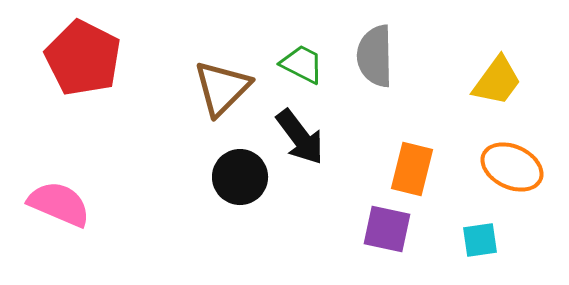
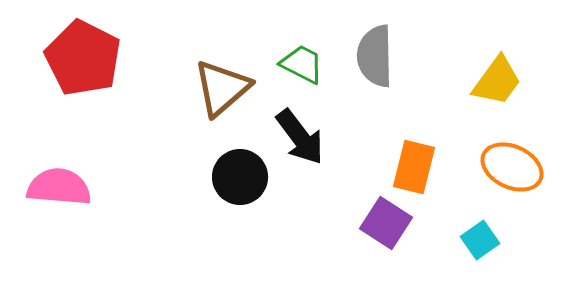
brown triangle: rotated 4 degrees clockwise
orange rectangle: moved 2 px right, 2 px up
pink semicircle: moved 17 px up; rotated 18 degrees counterclockwise
purple square: moved 1 px left, 6 px up; rotated 21 degrees clockwise
cyan square: rotated 27 degrees counterclockwise
